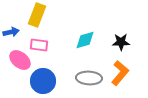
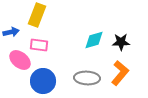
cyan diamond: moved 9 px right
gray ellipse: moved 2 px left
